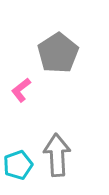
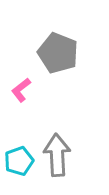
gray pentagon: rotated 18 degrees counterclockwise
cyan pentagon: moved 1 px right, 4 px up
